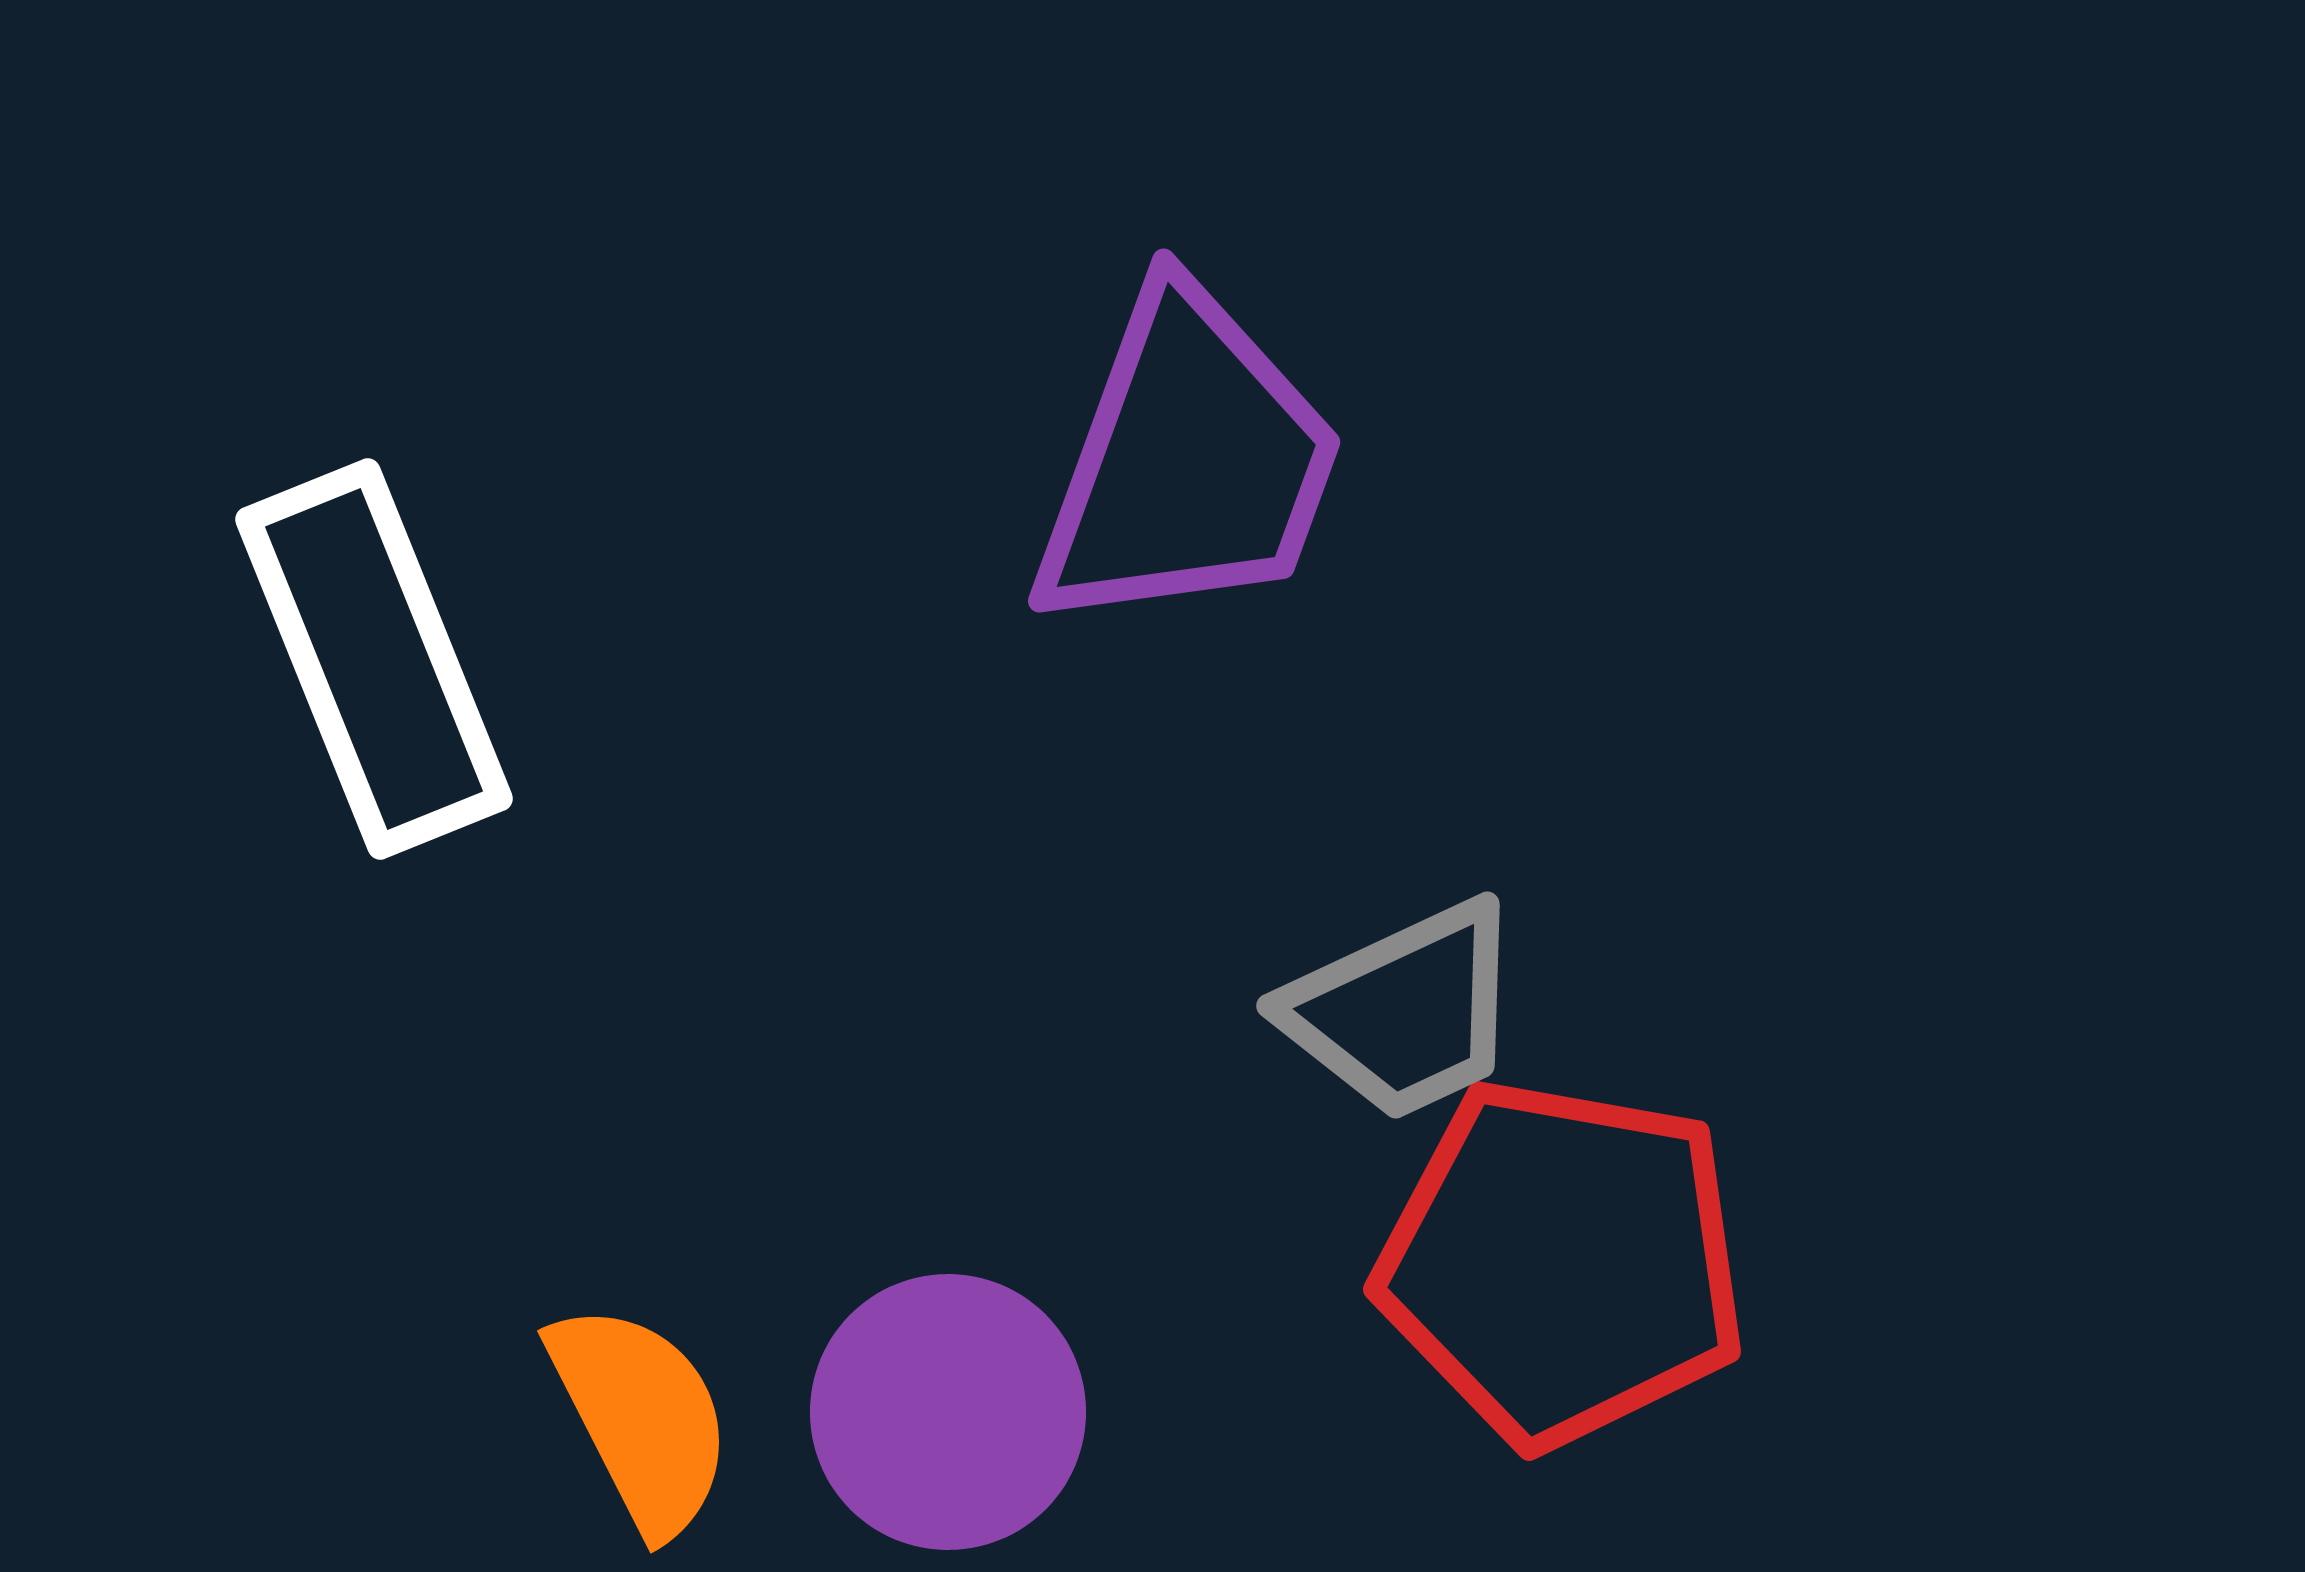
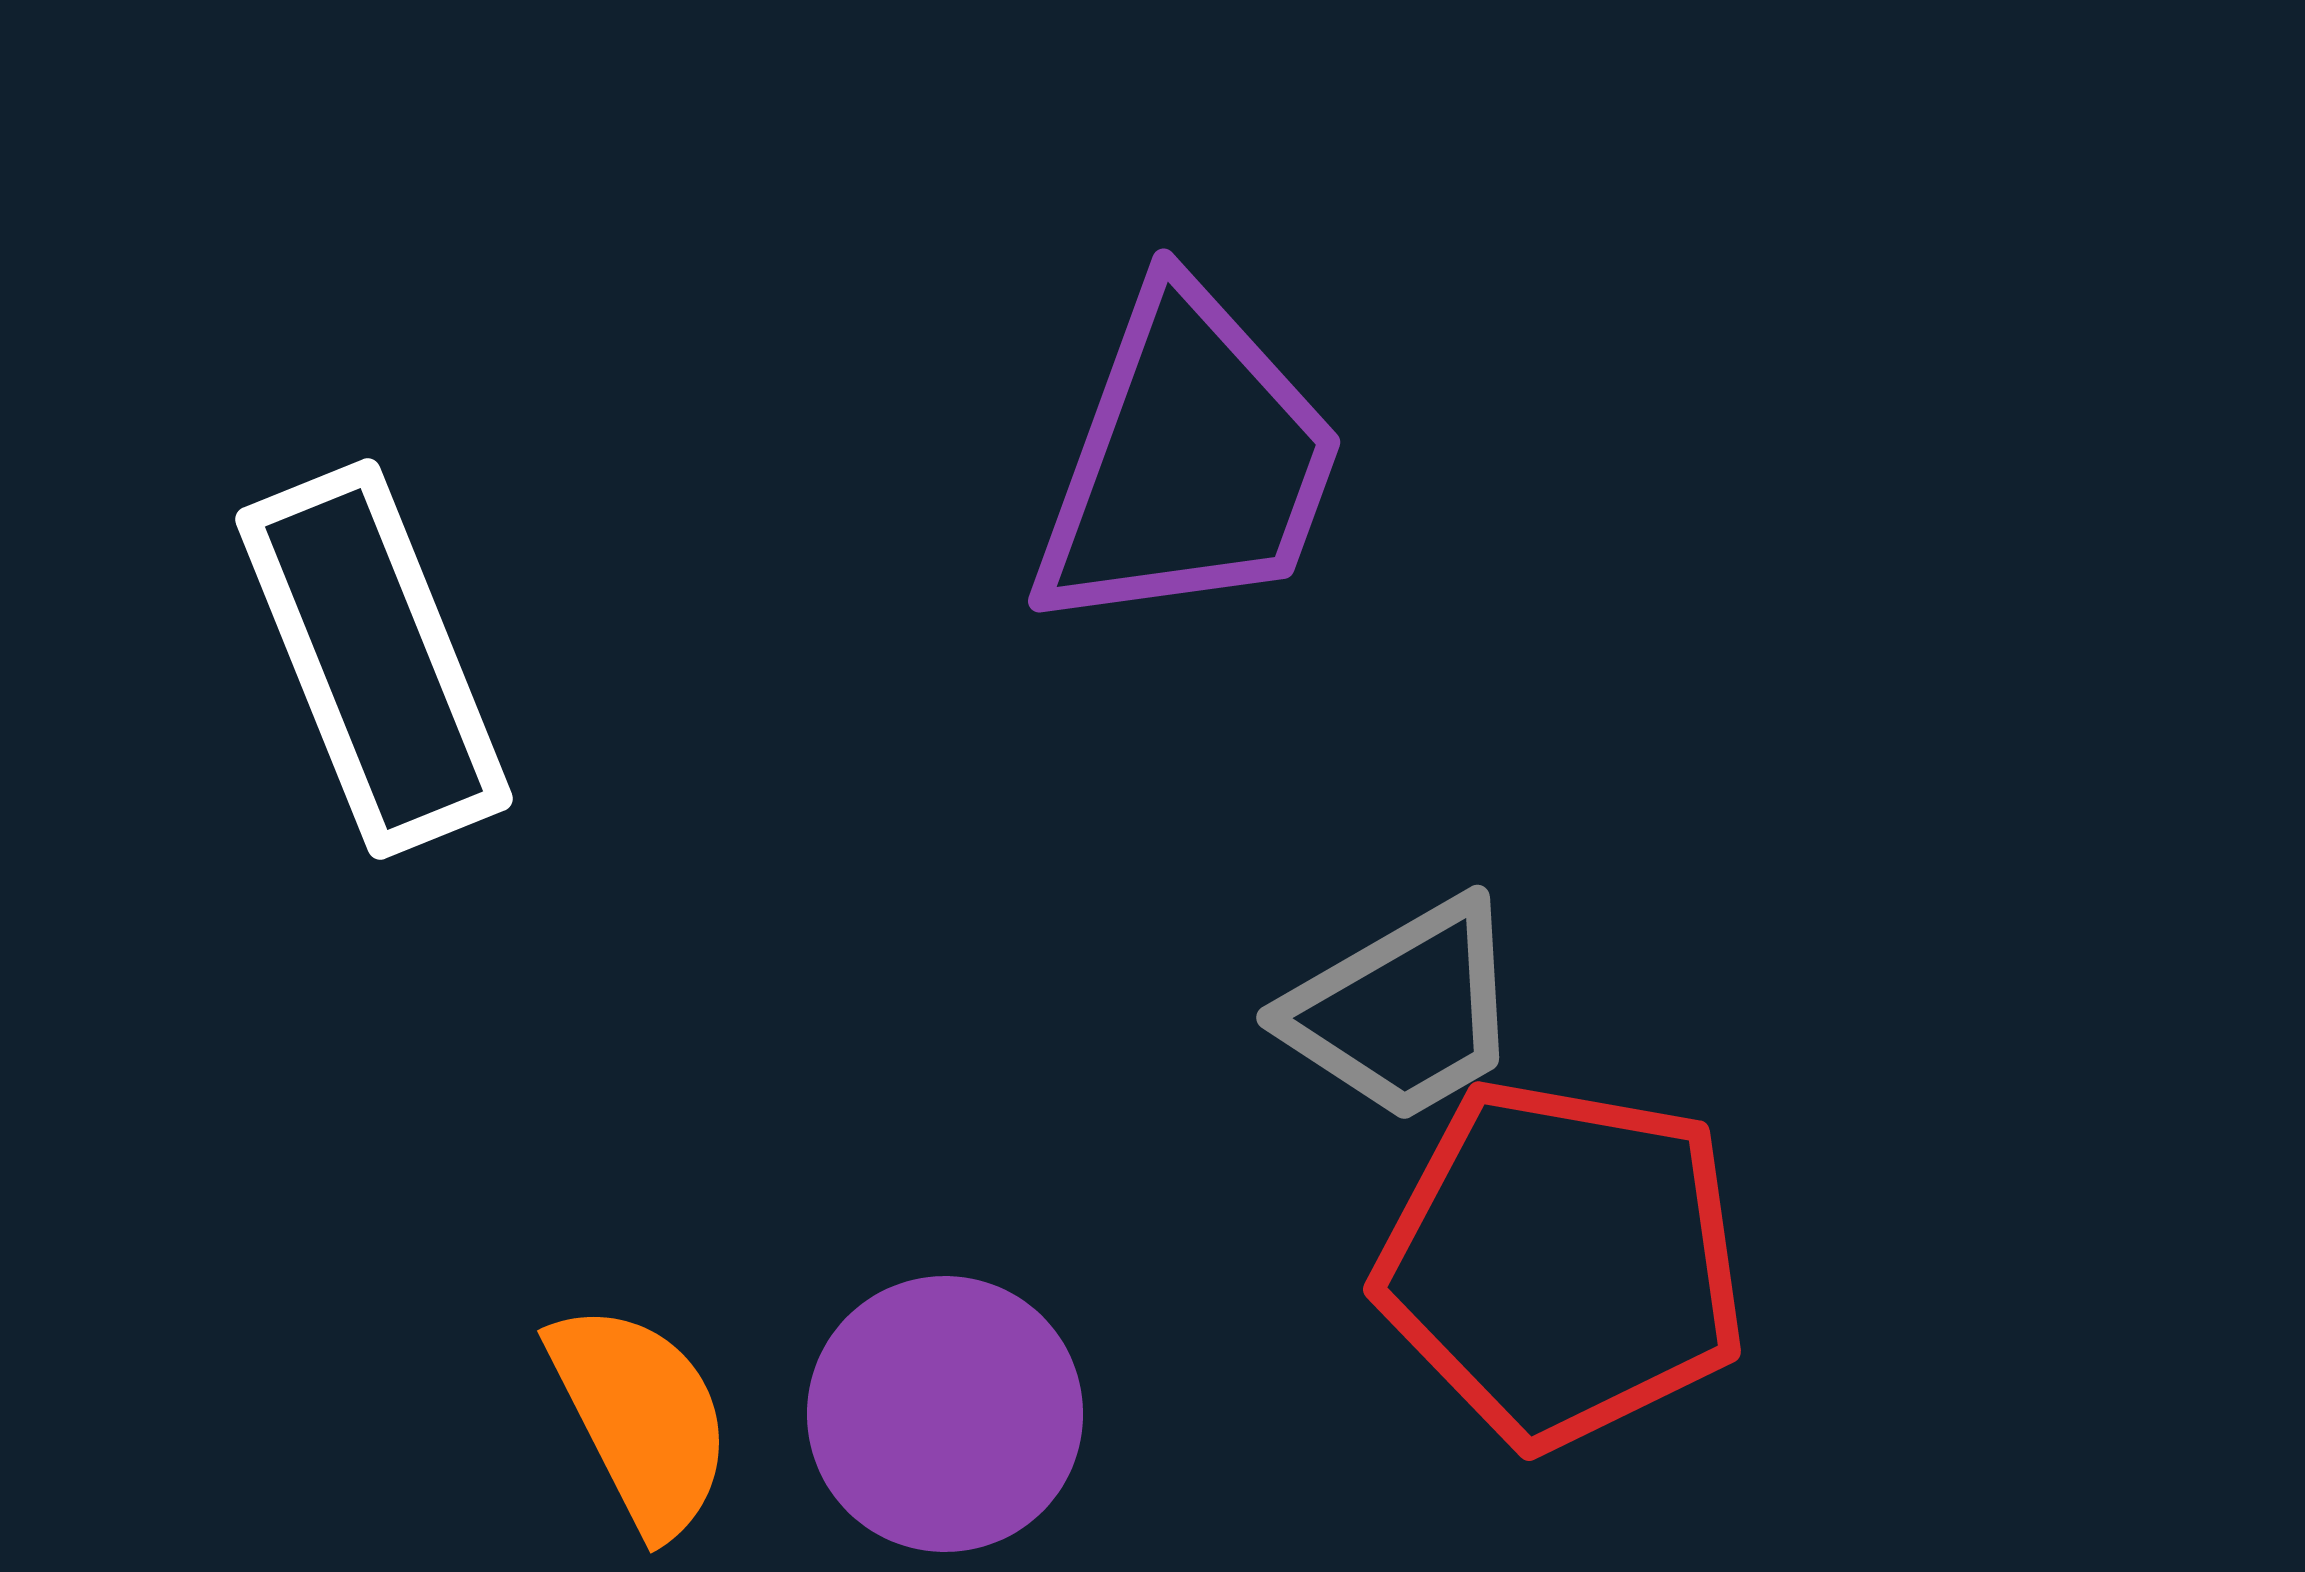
gray trapezoid: rotated 5 degrees counterclockwise
purple circle: moved 3 px left, 2 px down
